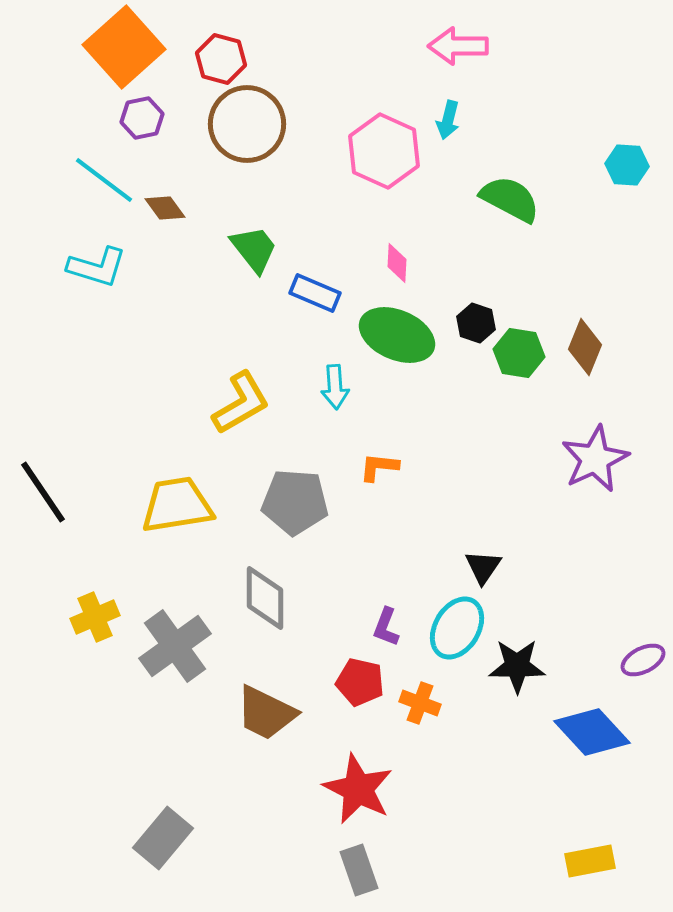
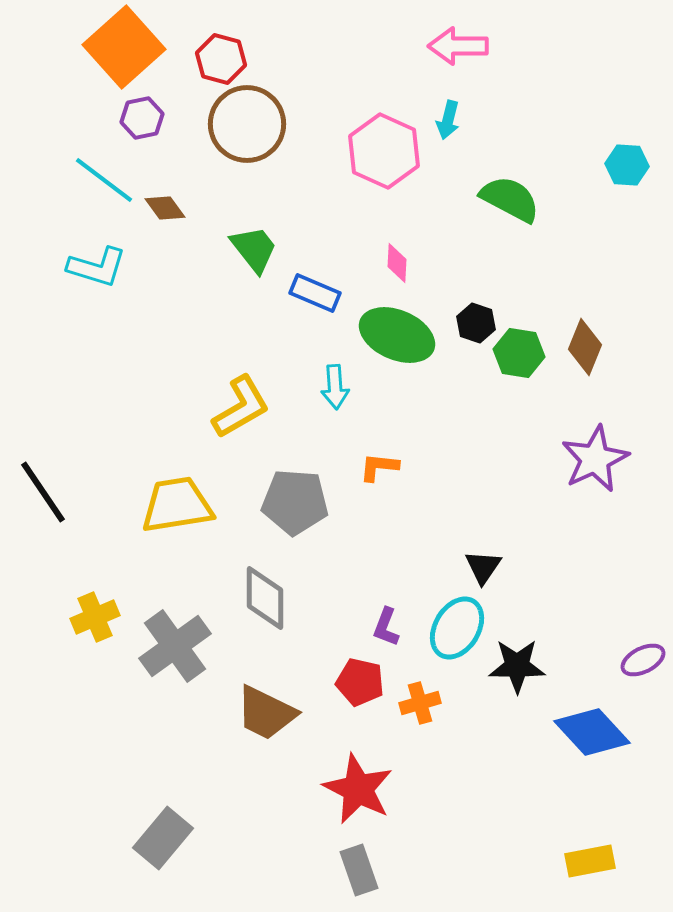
yellow L-shape at (241, 403): moved 4 px down
orange cross at (420, 703): rotated 36 degrees counterclockwise
